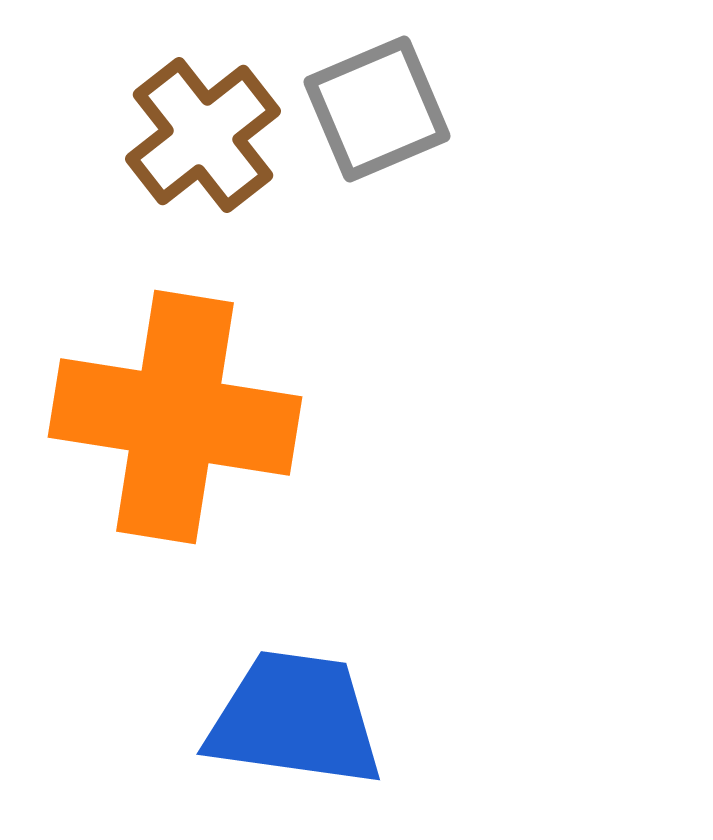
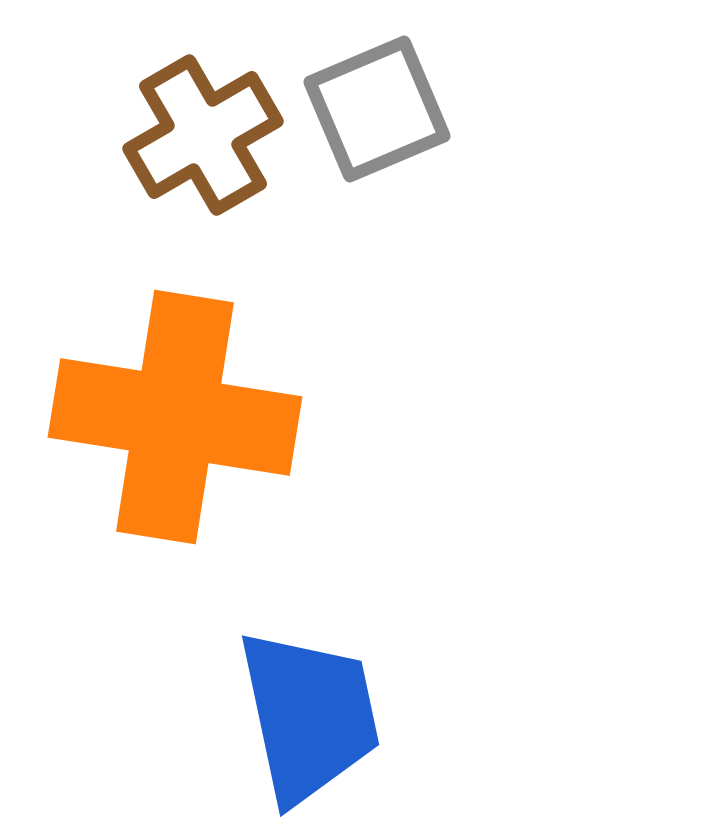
brown cross: rotated 8 degrees clockwise
blue trapezoid: moved 14 px right, 3 px up; rotated 70 degrees clockwise
